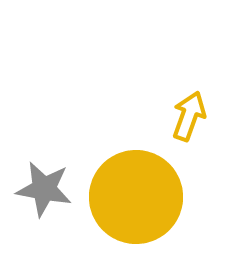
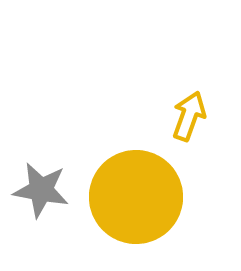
gray star: moved 3 px left, 1 px down
